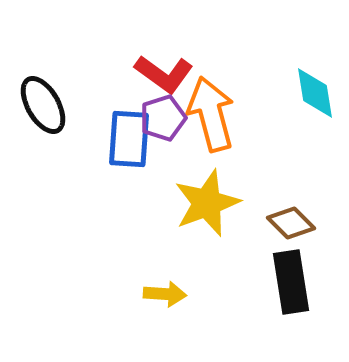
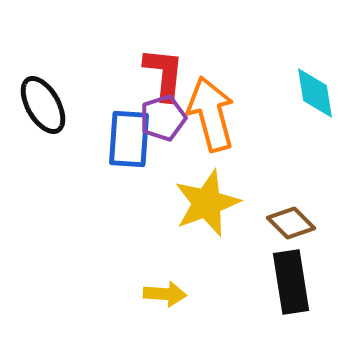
red L-shape: rotated 120 degrees counterclockwise
